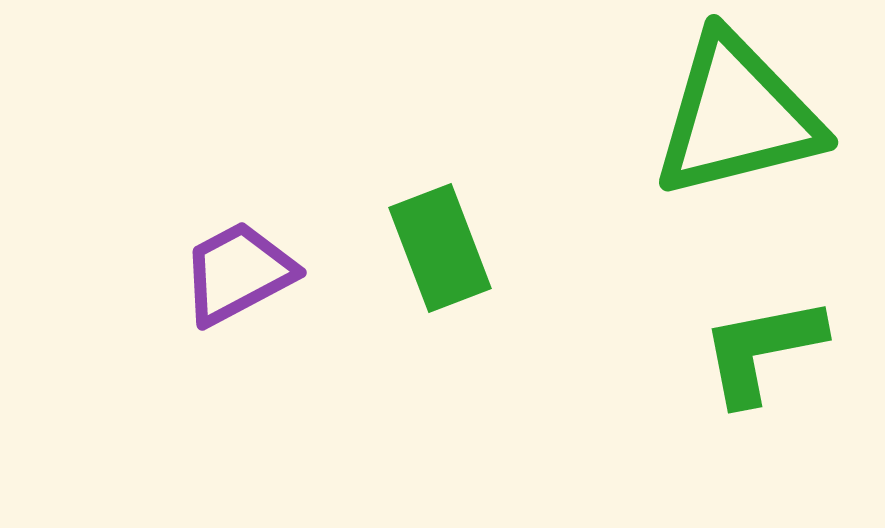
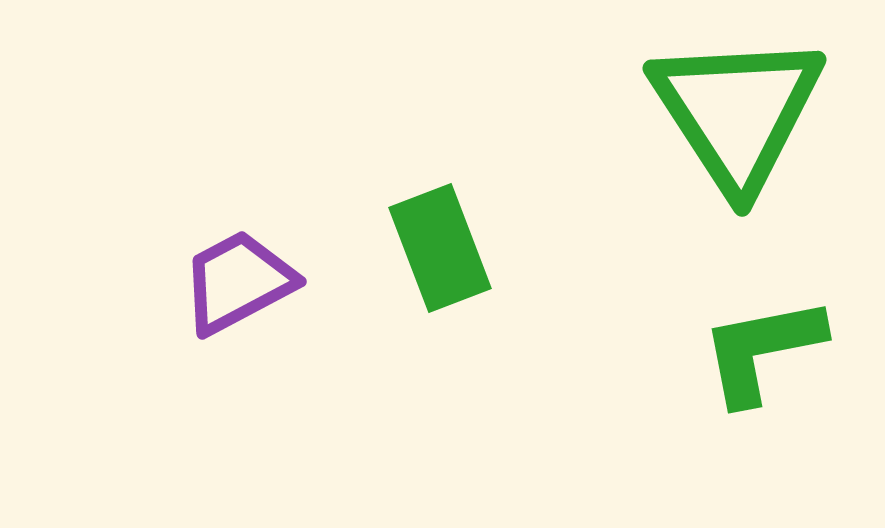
green triangle: moved 4 px up; rotated 49 degrees counterclockwise
purple trapezoid: moved 9 px down
